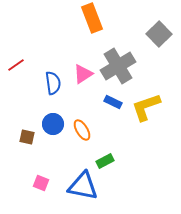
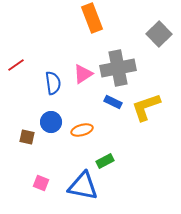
gray cross: moved 2 px down; rotated 20 degrees clockwise
blue circle: moved 2 px left, 2 px up
orange ellipse: rotated 75 degrees counterclockwise
